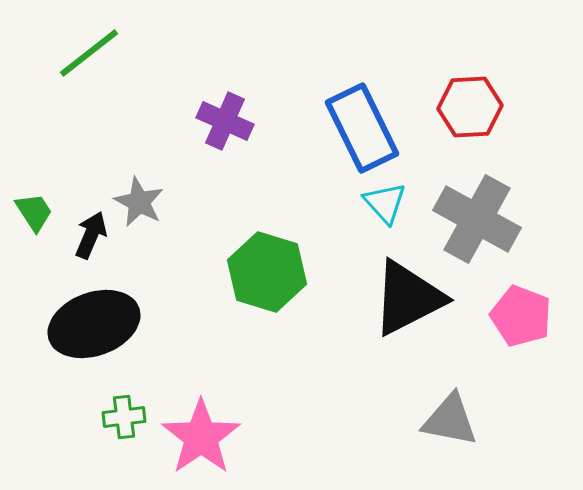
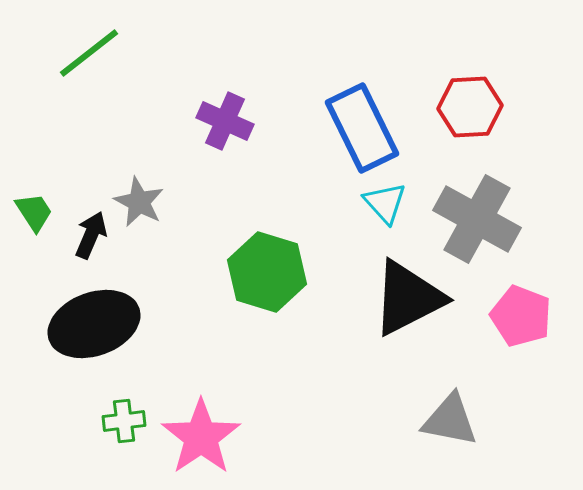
green cross: moved 4 px down
